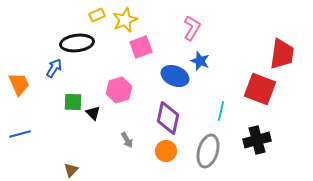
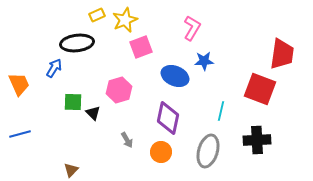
blue star: moved 4 px right; rotated 24 degrees counterclockwise
black cross: rotated 12 degrees clockwise
orange circle: moved 5 px left, 1 px down
